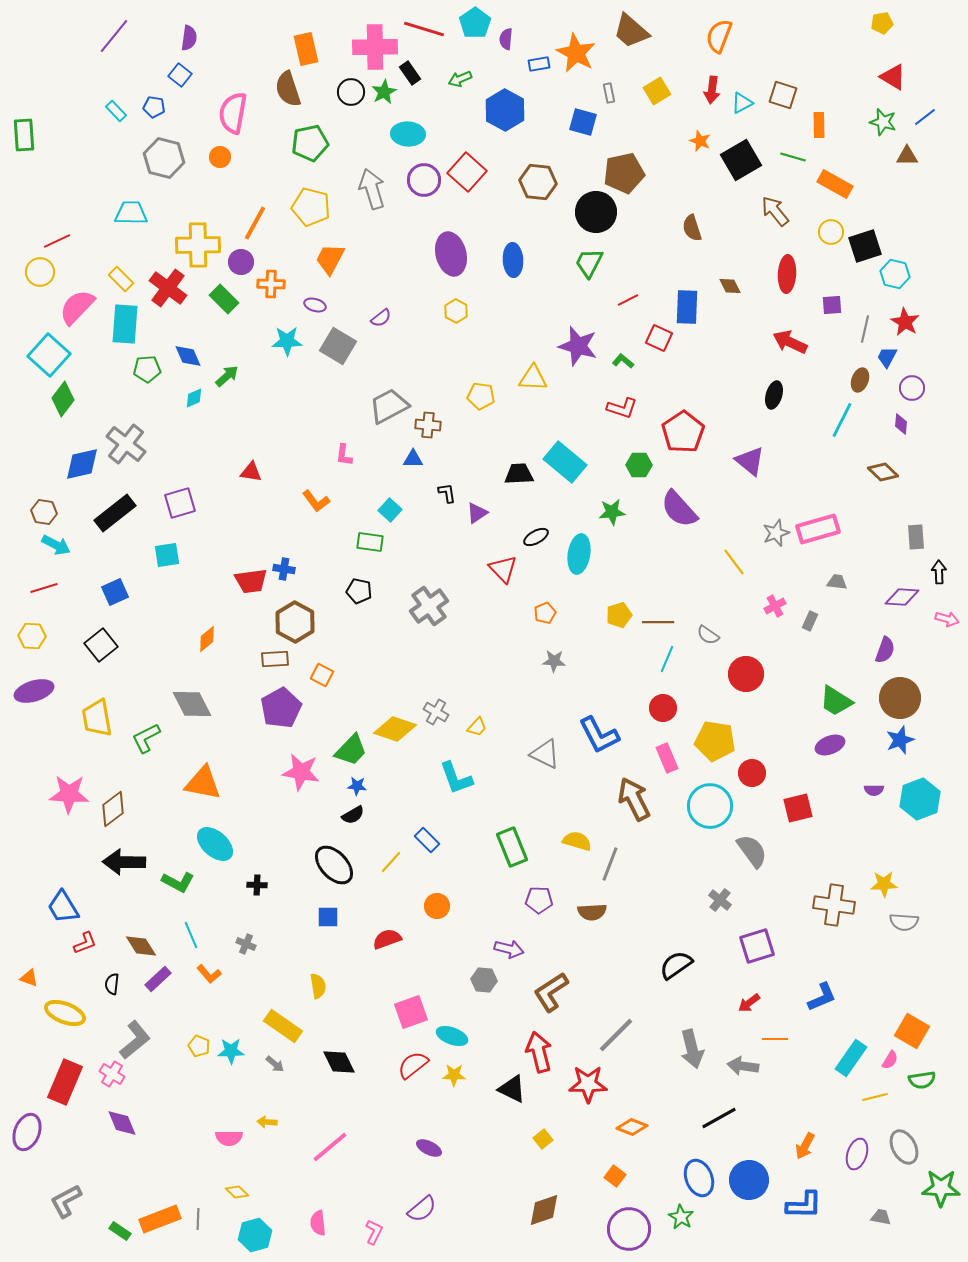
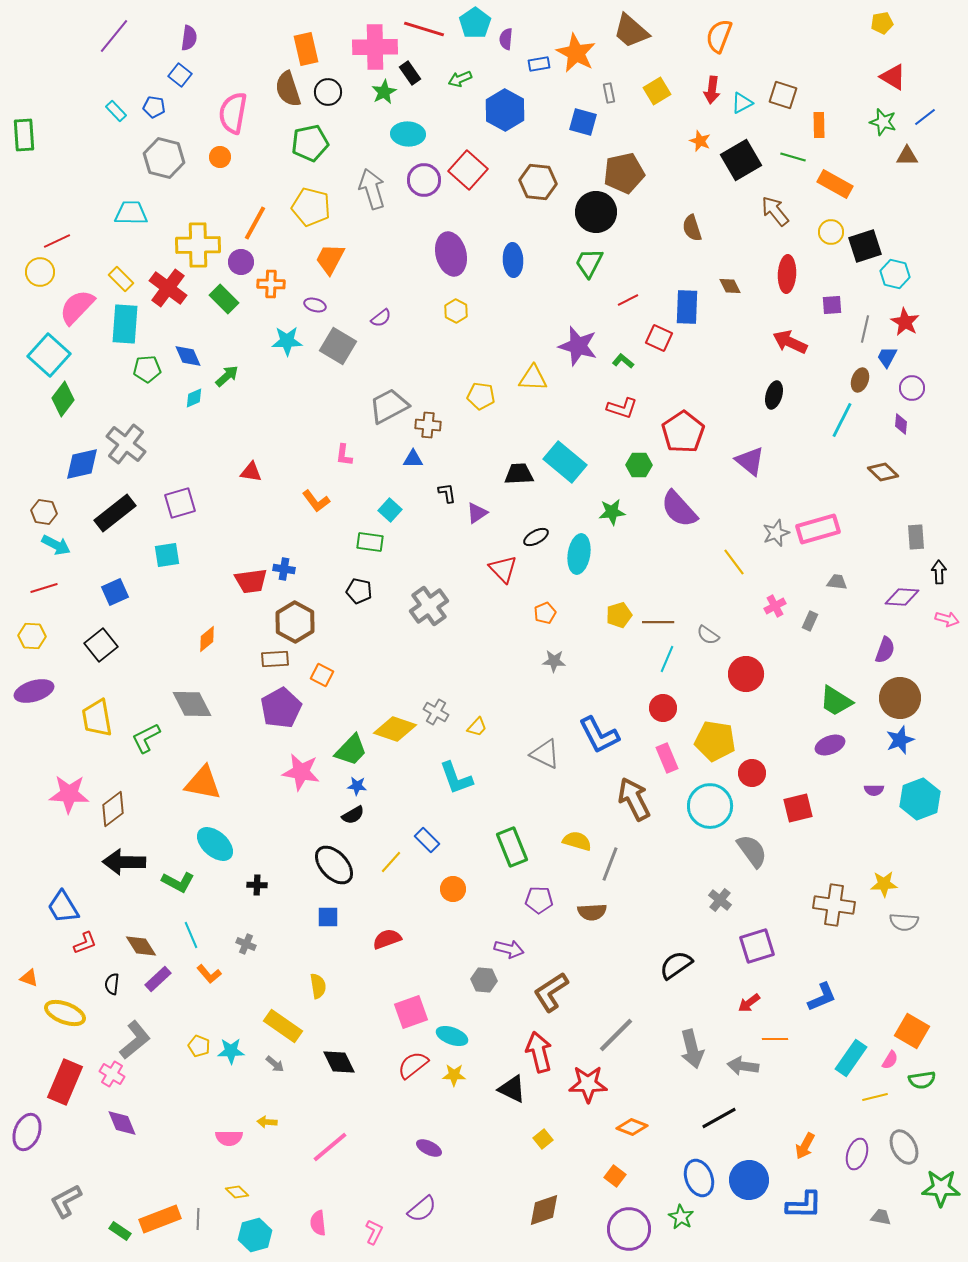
black circle at (351, 92): moved 23 px left
red square at (467, 172): moved 1 px right, 2 px up
orange circle at (437, 906): moved 16 px right, 17 px up
